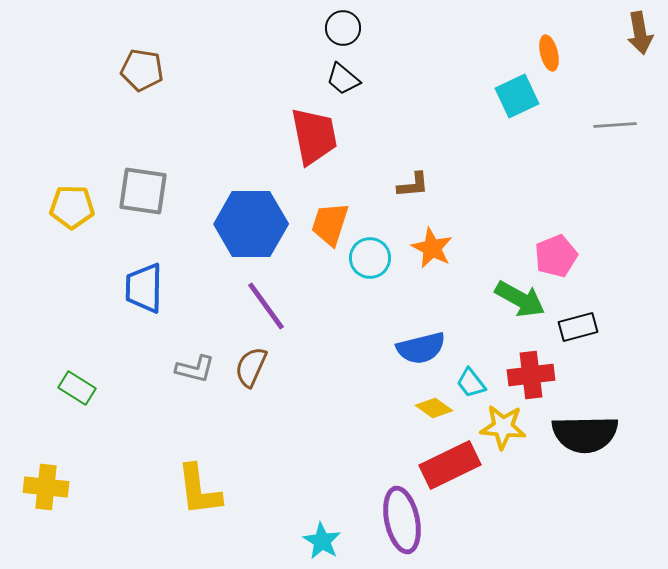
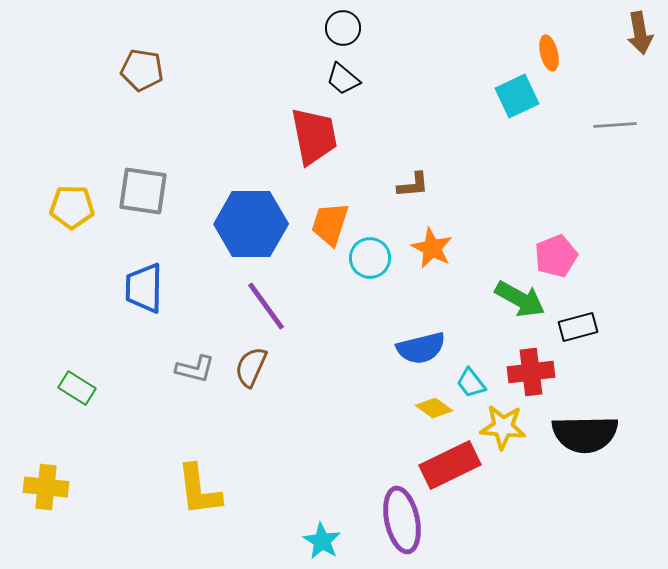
red cross: moved 3 px up
